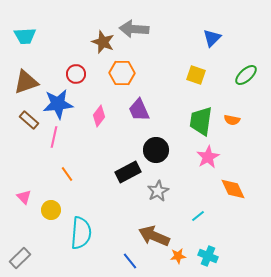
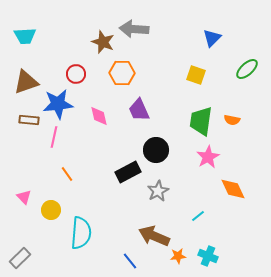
green ellipse: moved 1 px right, 6 px up
pink diamond: rotated 50 degrees counterclockwise
brown rectangle: rotated 36 degrees counterclockwise
